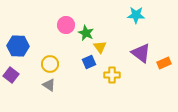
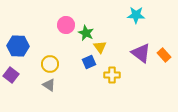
orange rectangle: moved 8 px up; rotated 72 degrees clockwise
